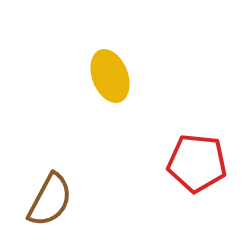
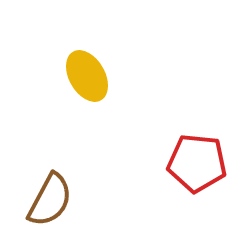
yellow ellipse: moved 23 px left; rotated 9 degrees counterclockwise
